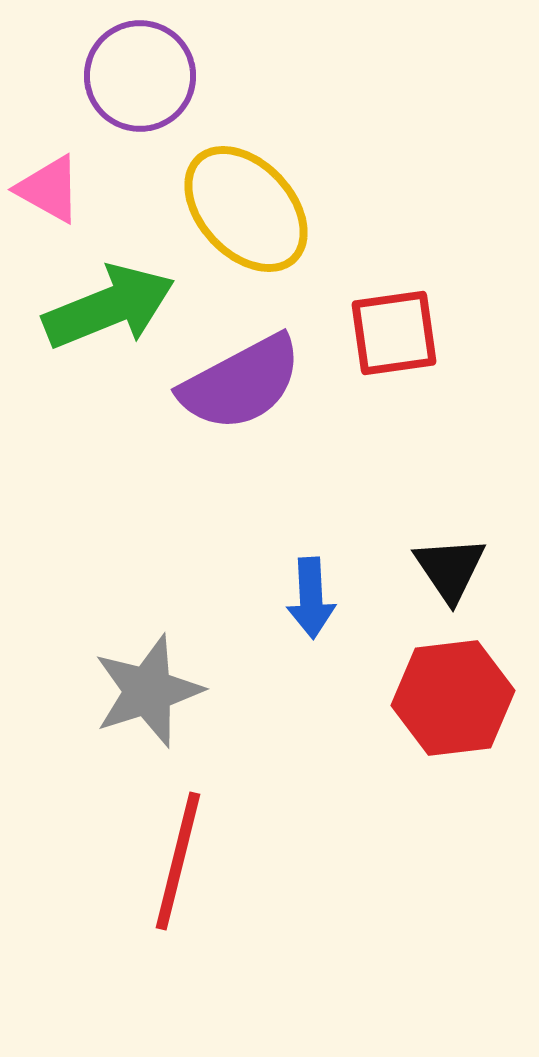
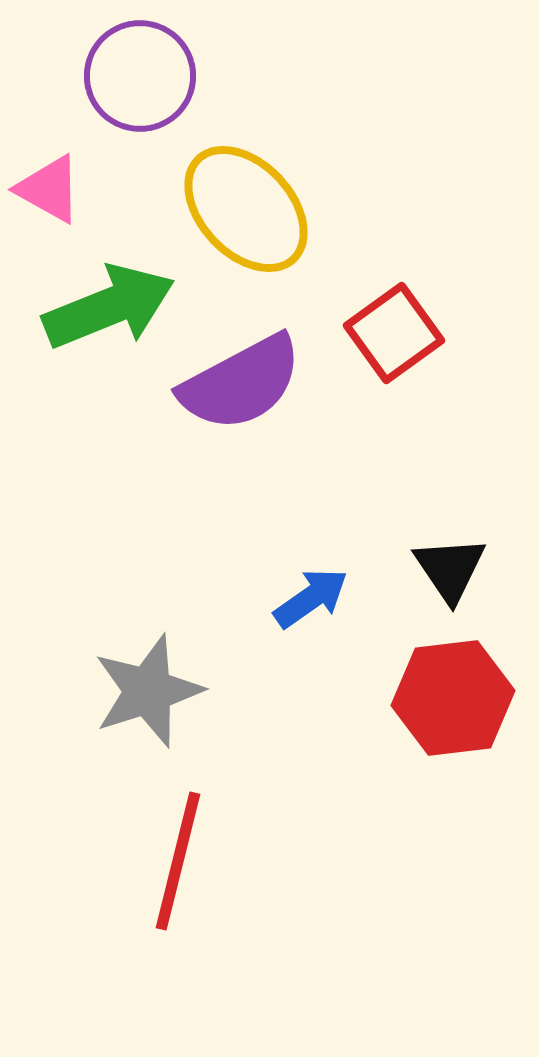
red square: rotated 28 degrees counterclockwise
blue arrow: rotated 122 degrees counterclockwise
